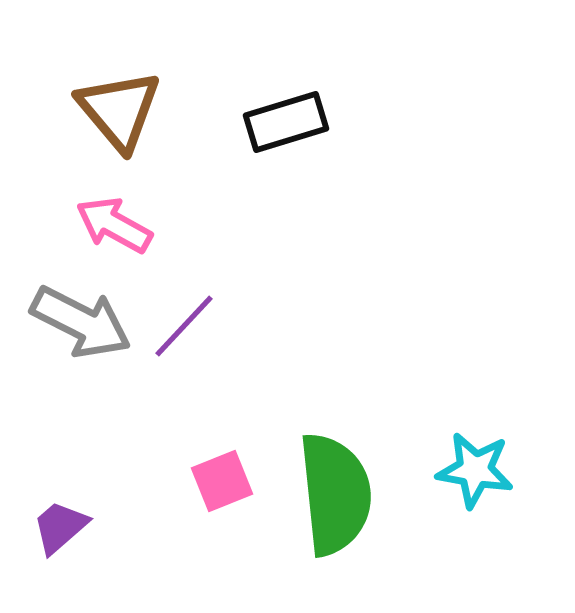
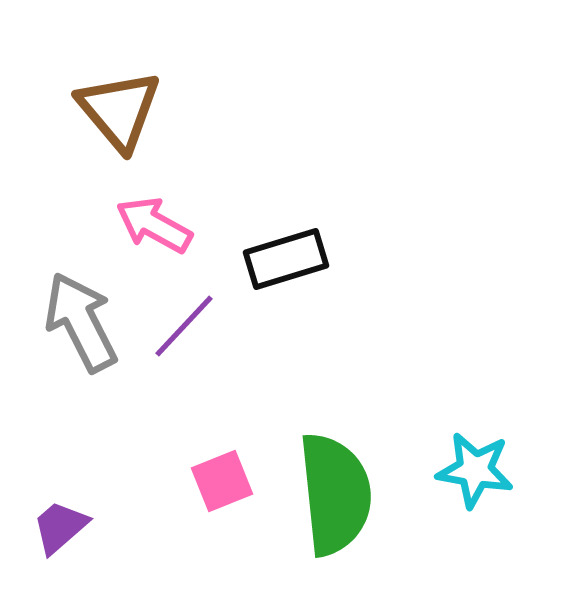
black rectangle: moved 137 px down
pink arrow: moved 40 px right
gray arrow: rotated 144 degrees counterclockwise
